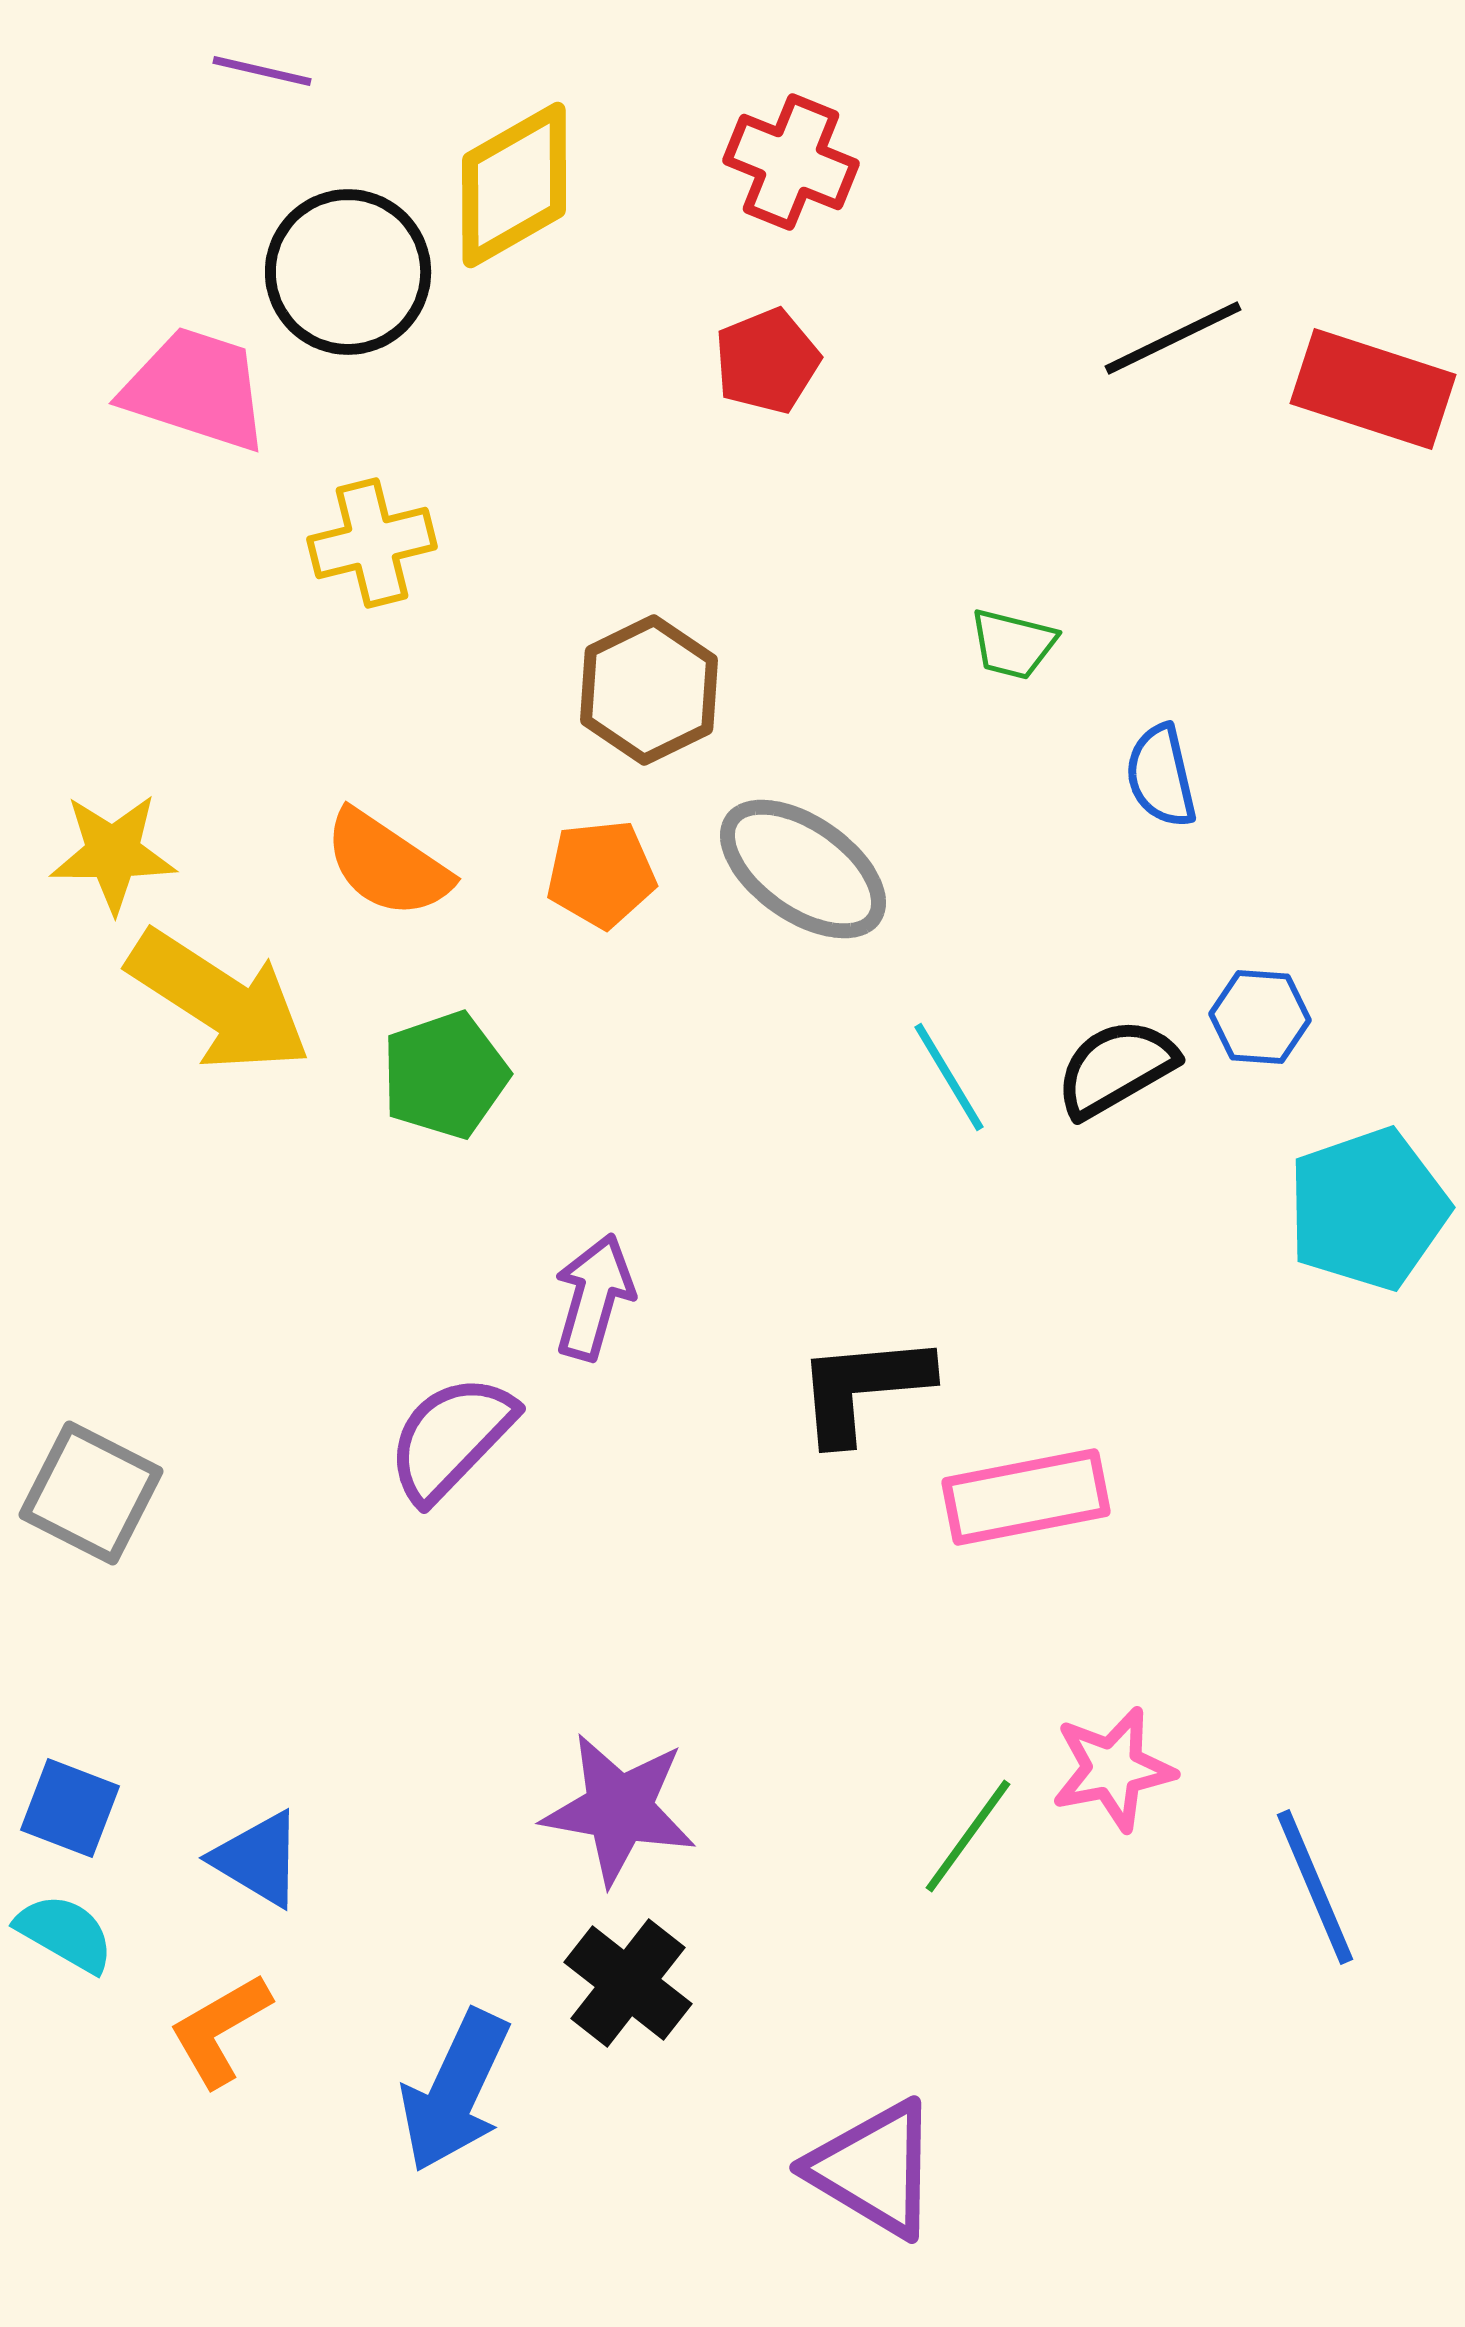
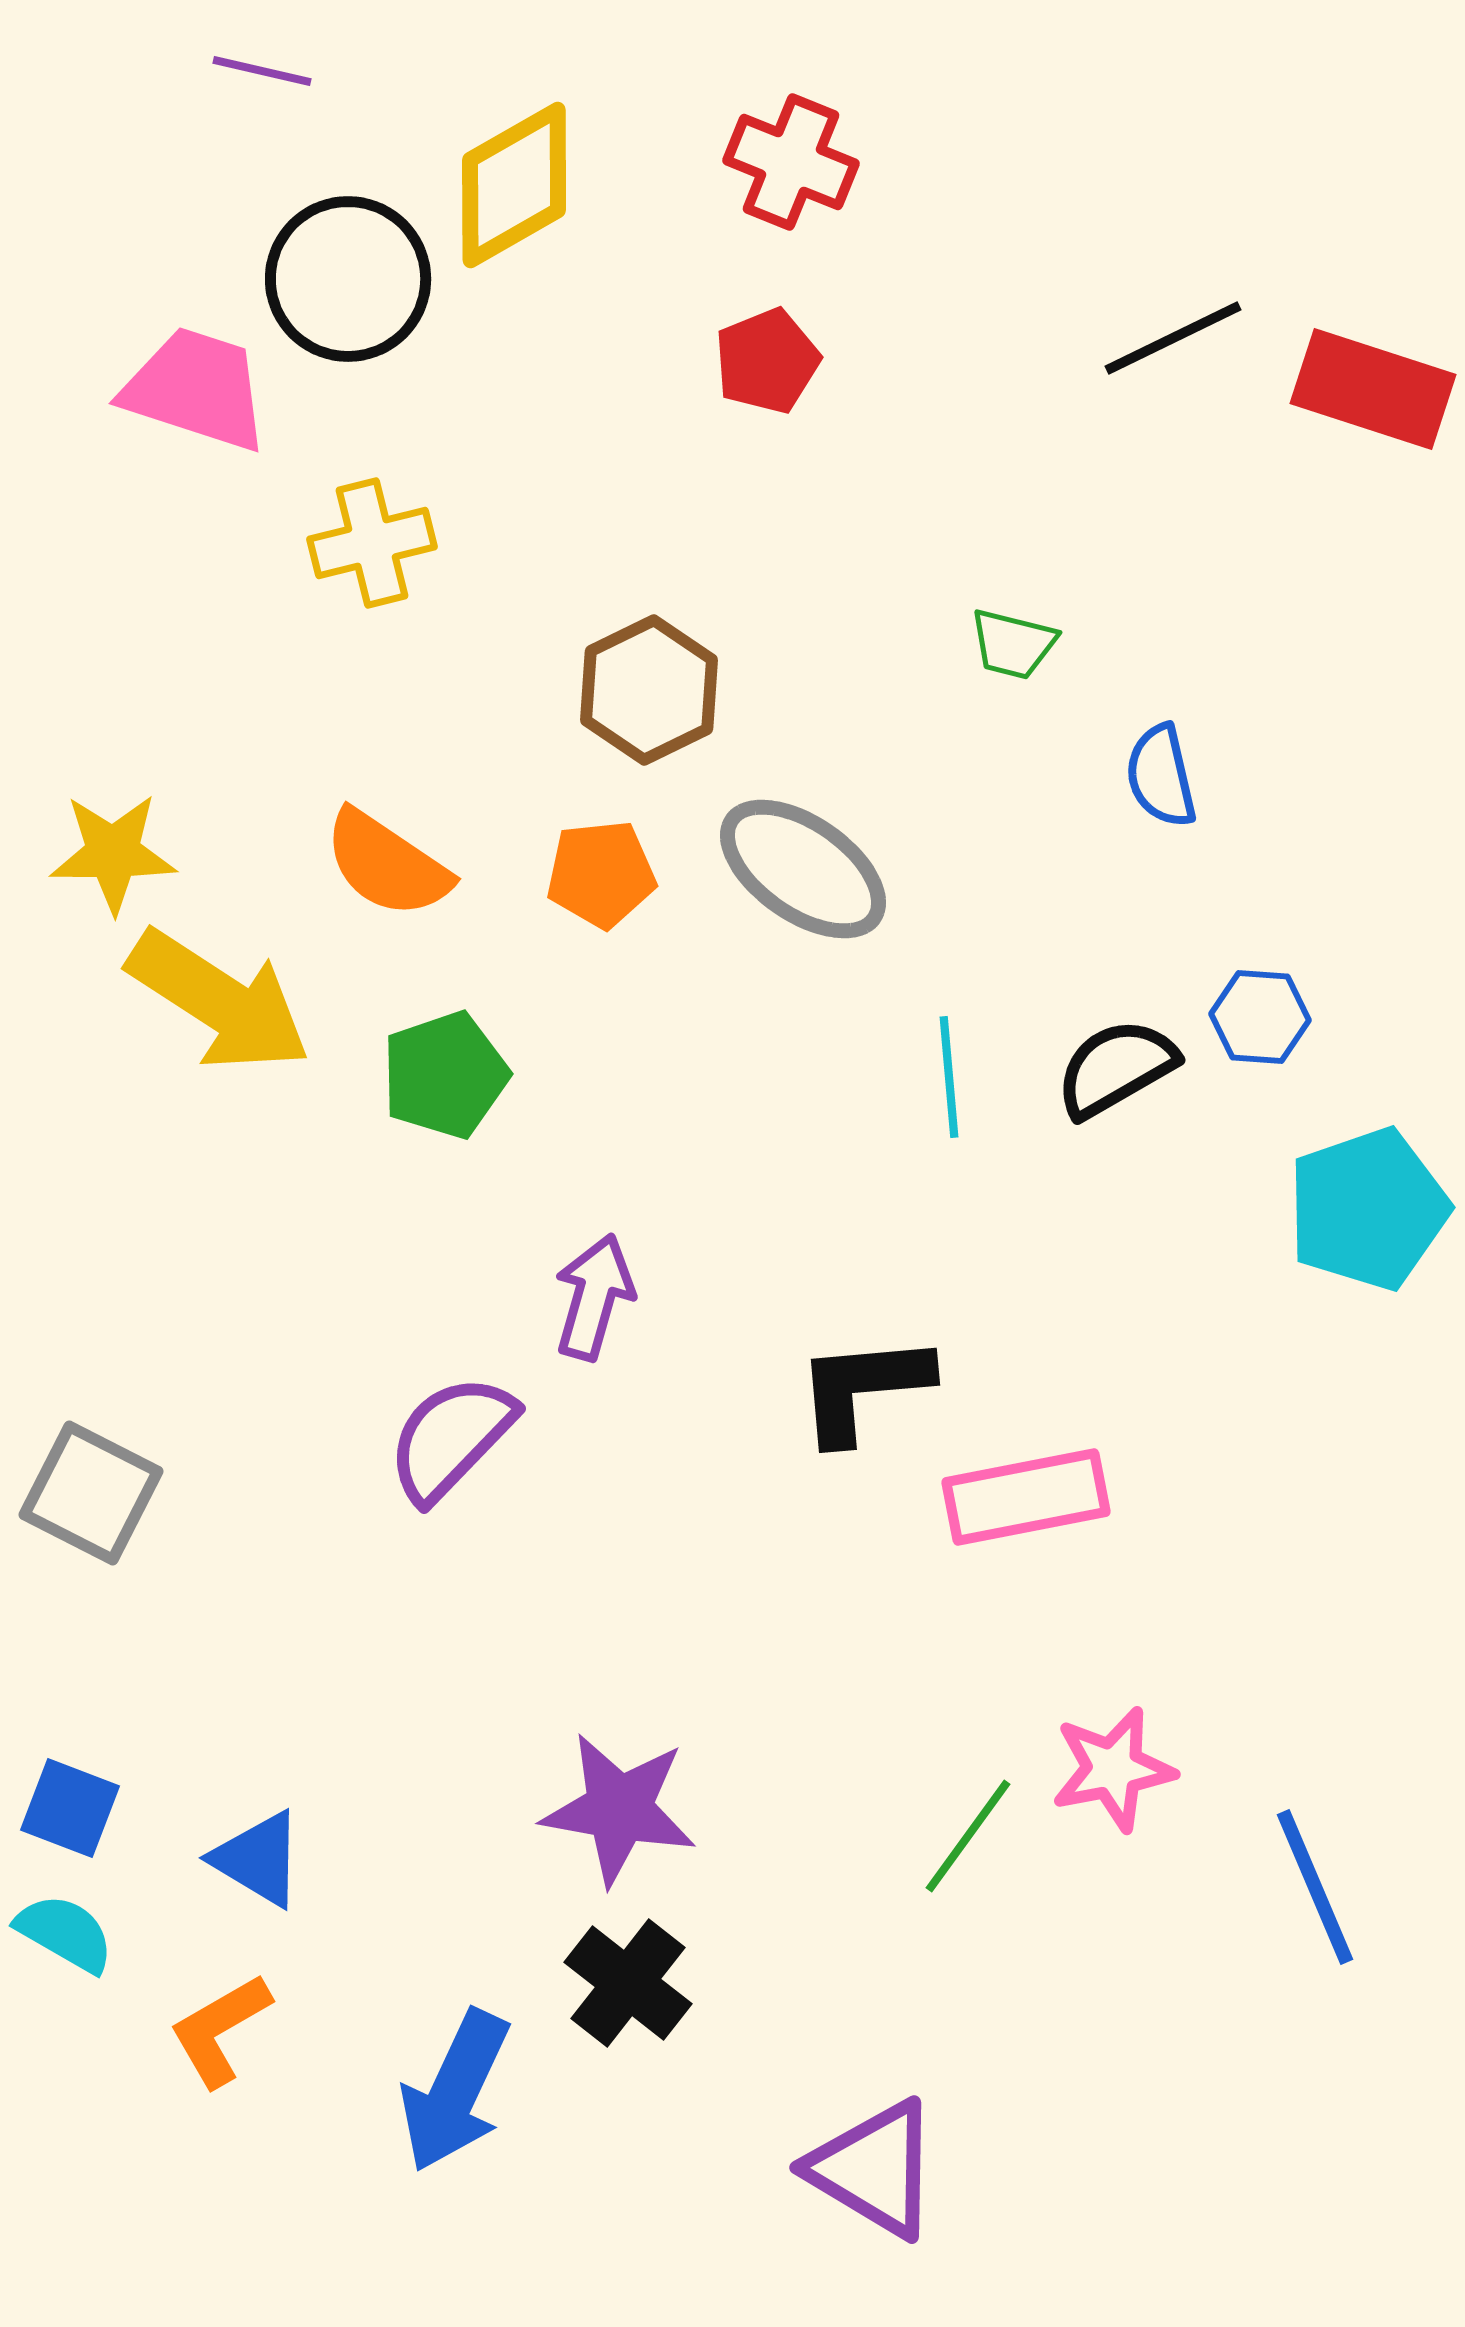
black circle: moved 7 px down
cyan line: rotated 26 degrees clockwise
